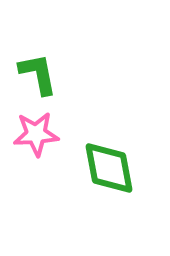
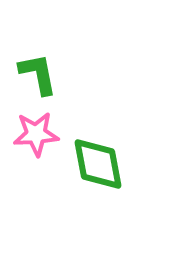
green diamond: moved 11 px left, 4 px up
